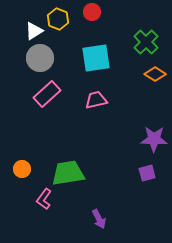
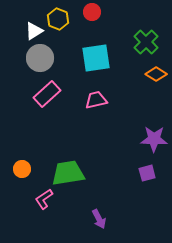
orange diamond: moved 1 px right
pink L-shape: rotated 20 degrees clockwise
